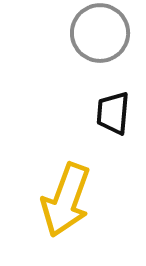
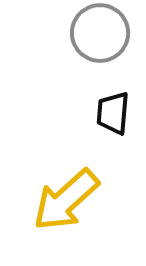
yellow arrow: rotated 28 degrees clockwise
